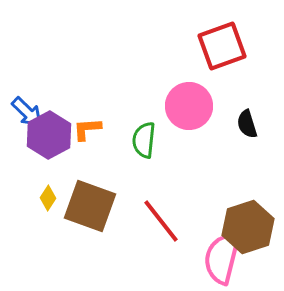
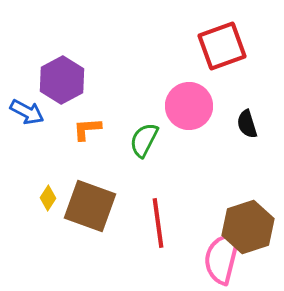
blue arrow: rotated 16 degrees counterclockwise
purple hexagon: moved 13 px right, 55 px up
green semicircle: rotated 21 degrees clockwise
red line: moved 3 px left, 2 px down; rotated 30 degrees clockwise
